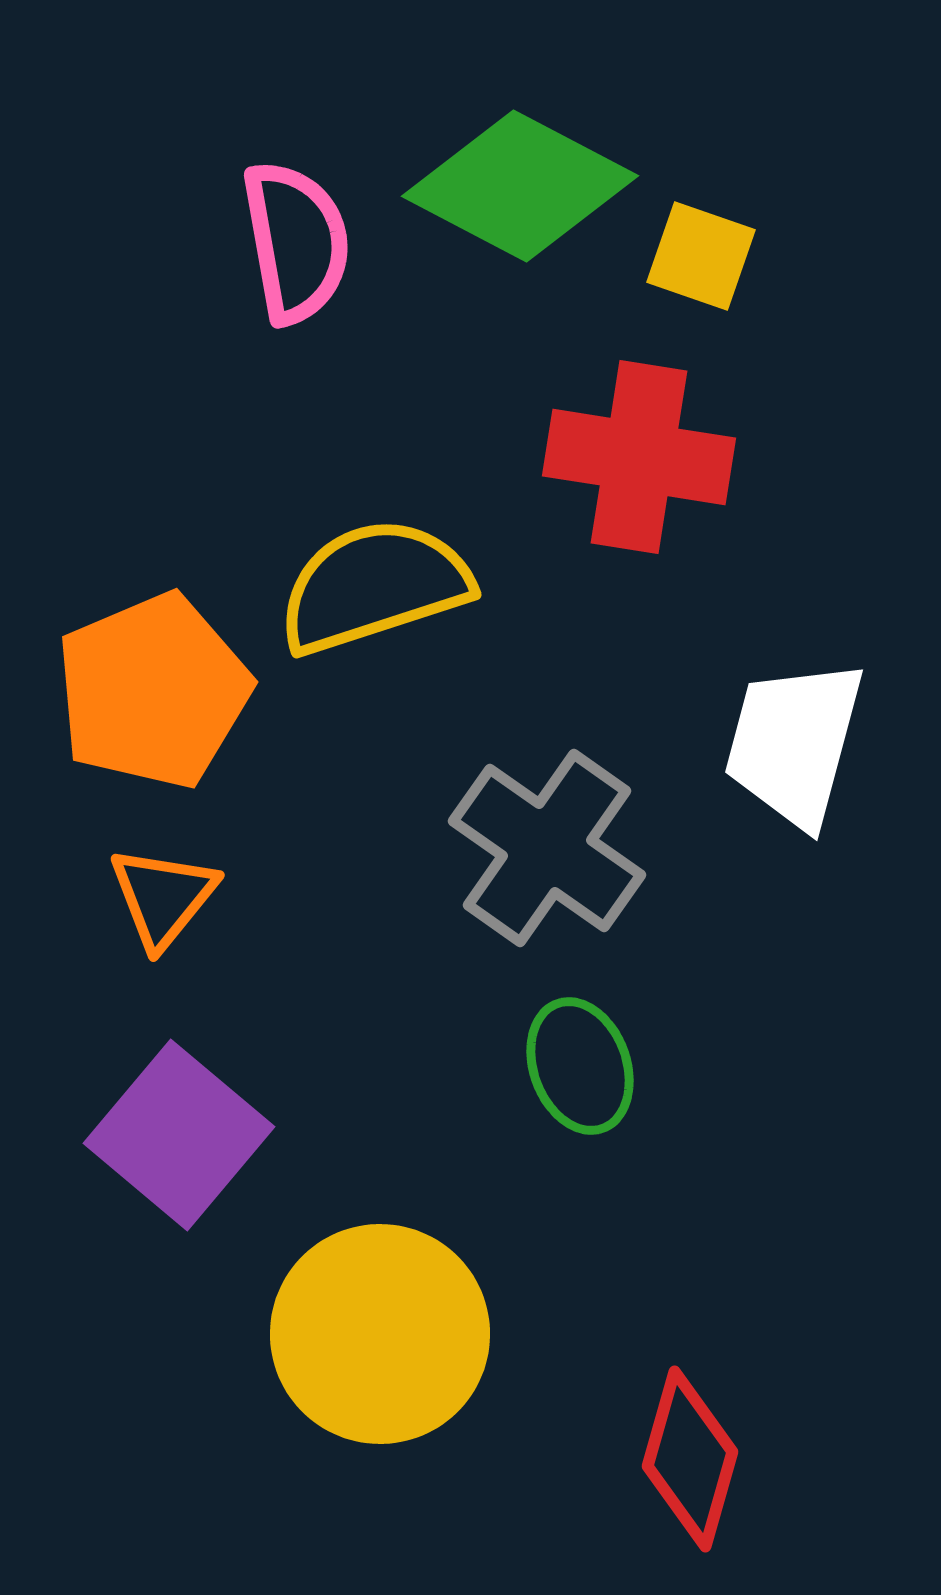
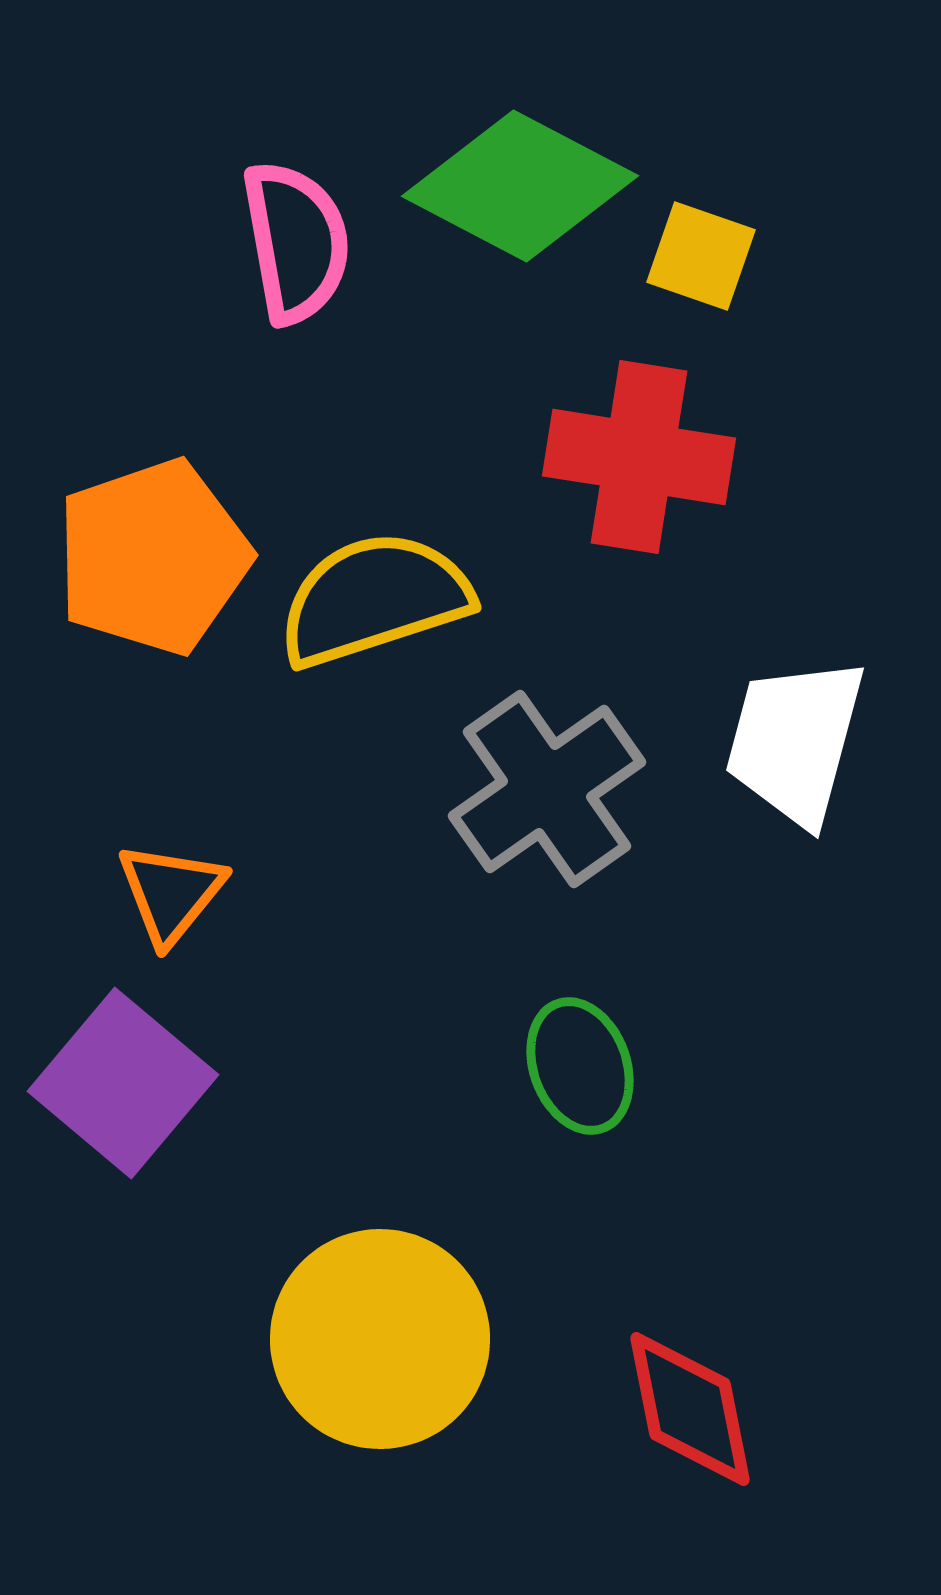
yellow semicircle: moved 13 px down
orange pentagon: moved 134 px up; rotated 4 degrees clockwise
white trapezoid: moved 1 px right, 2 px up
gray cross: moved 59 px up; rotated 20 degrees clockwise
orange triangle: moved 8 px right, 4 px up
purple square: moved 56 px left, 52 px up
yellow circle: moved 5 px down
red diamond: moved 50 px up; rotated 27 degrees counterclockwise
